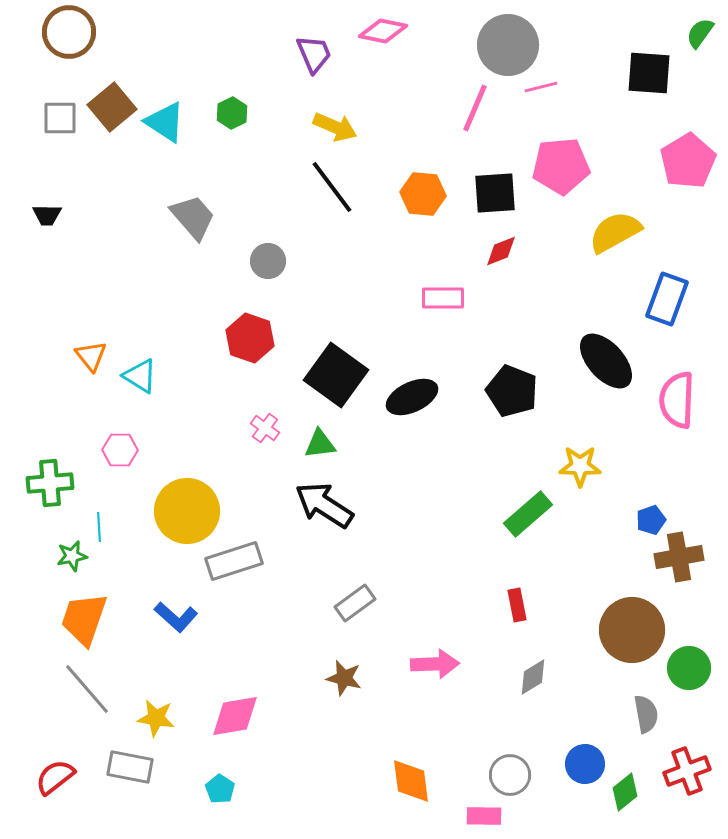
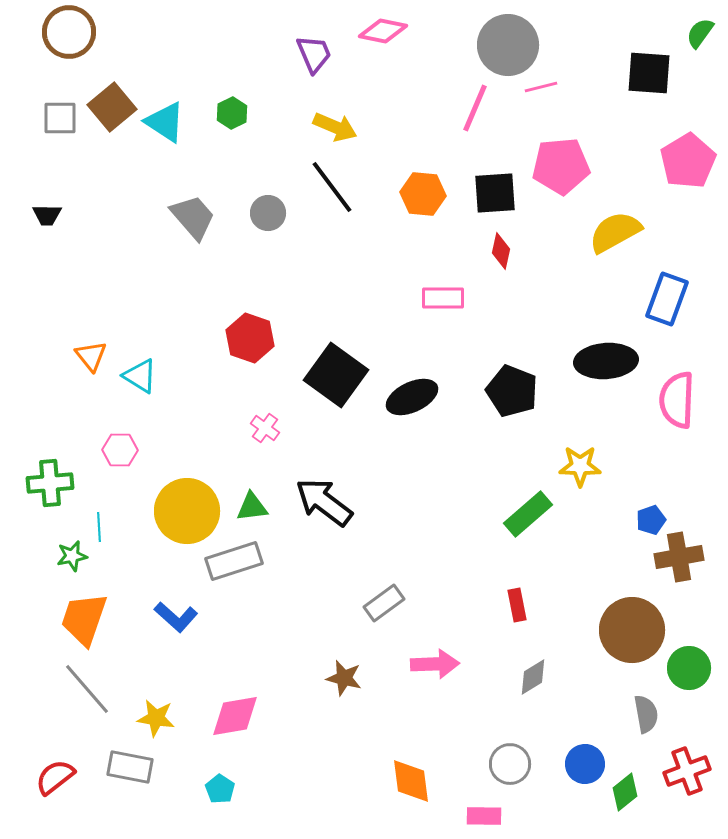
red diamond at (501, 251): rotated 57 degrees counterclockwise
gray circle at (268, 261): moved 48 px up
black ellipse at (606, 361): rotated 52 degrees counterclockwise
green triangle at (320, 444): moved 68 px left, 63 px down
black arrow at (324, 505): moved 3 px up; rotated 4 degrees clockwise
gray rectangle at (355, 603): moved 29 px right
gray circle at (510, 775): moved 11 px up
